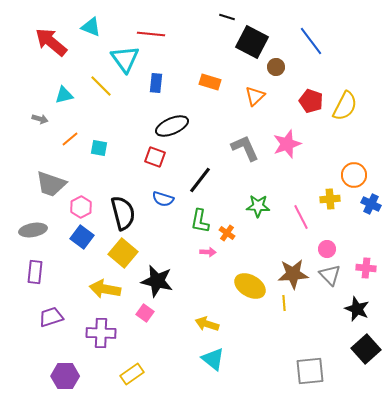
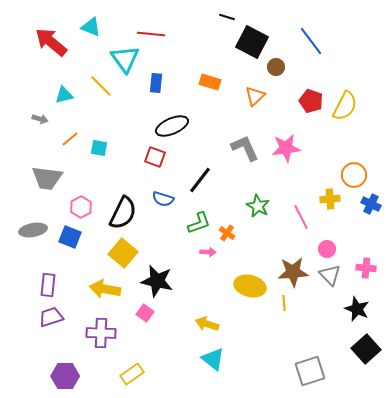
pink star at (287, 144): moved 1 px left, 4 px down; rotated 12 degrees clockwise
gray trapezoid at (51, 184): moved 4 px left, 6 px up; rotated 12 degrees counterclockwise
green star at (258, 206): rotated 25 degrees clockwise
black semicircle at (123, 213): rotated 40 degrees clockwise
green L-shape at (200, 221): moved 1 px left, 2 px down; rotated 120 degrees counterclockwise
blue square at (82, 237): moved 12 px left; rotated 15 degrees counterclockwise
purple rectangle at (35, 272): moved 13 px right, 13 px down
brown star at (293, 274): moved 2 px up
yellow ellipse at (250, 286): rotated 16 degrees counterclockwise
gray square at (310, 371): rotated 12 degrees counterclockwise
